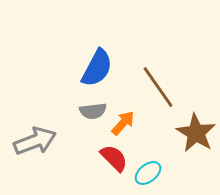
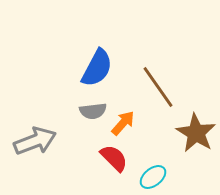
cyan ellipse: moved 5 px right, 4 px down
